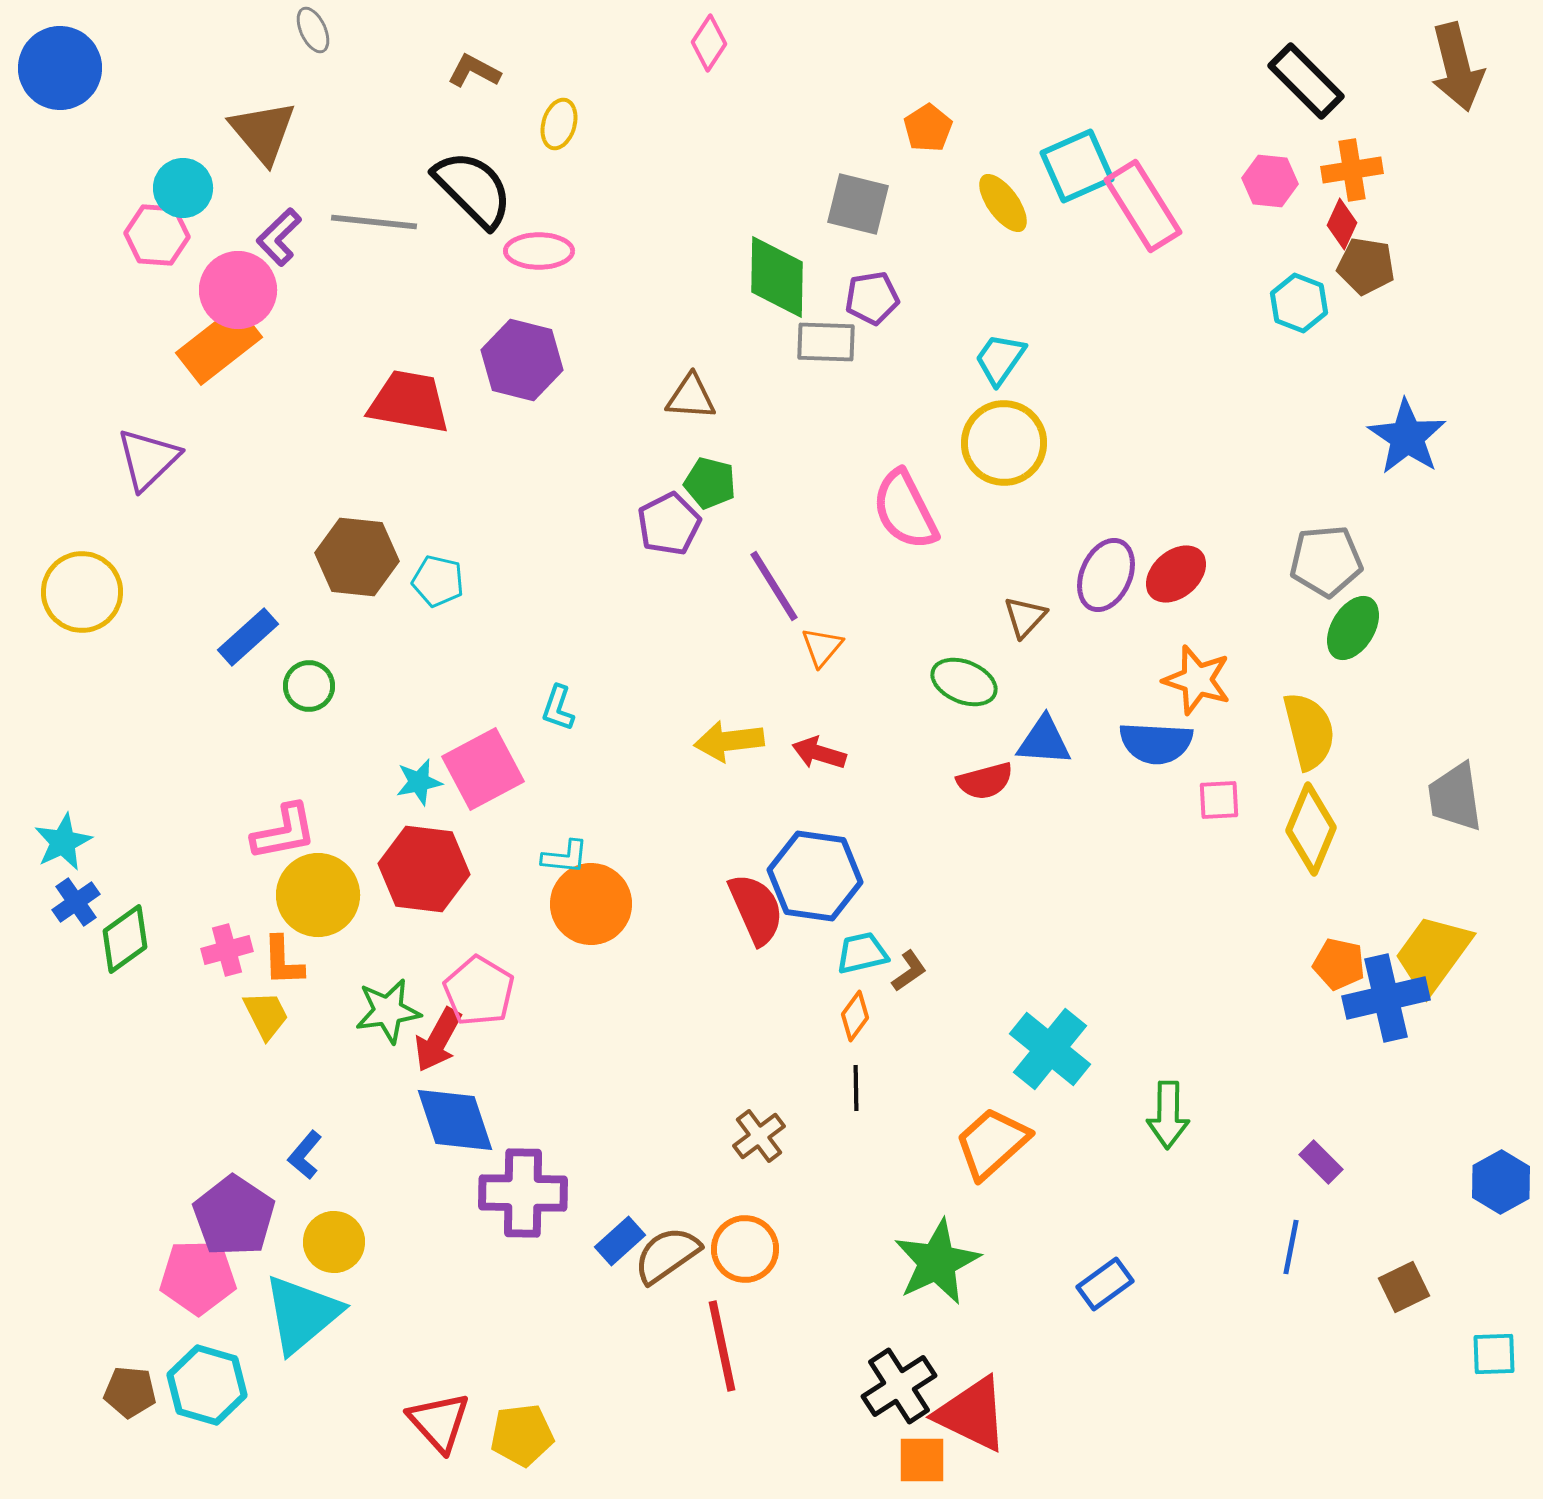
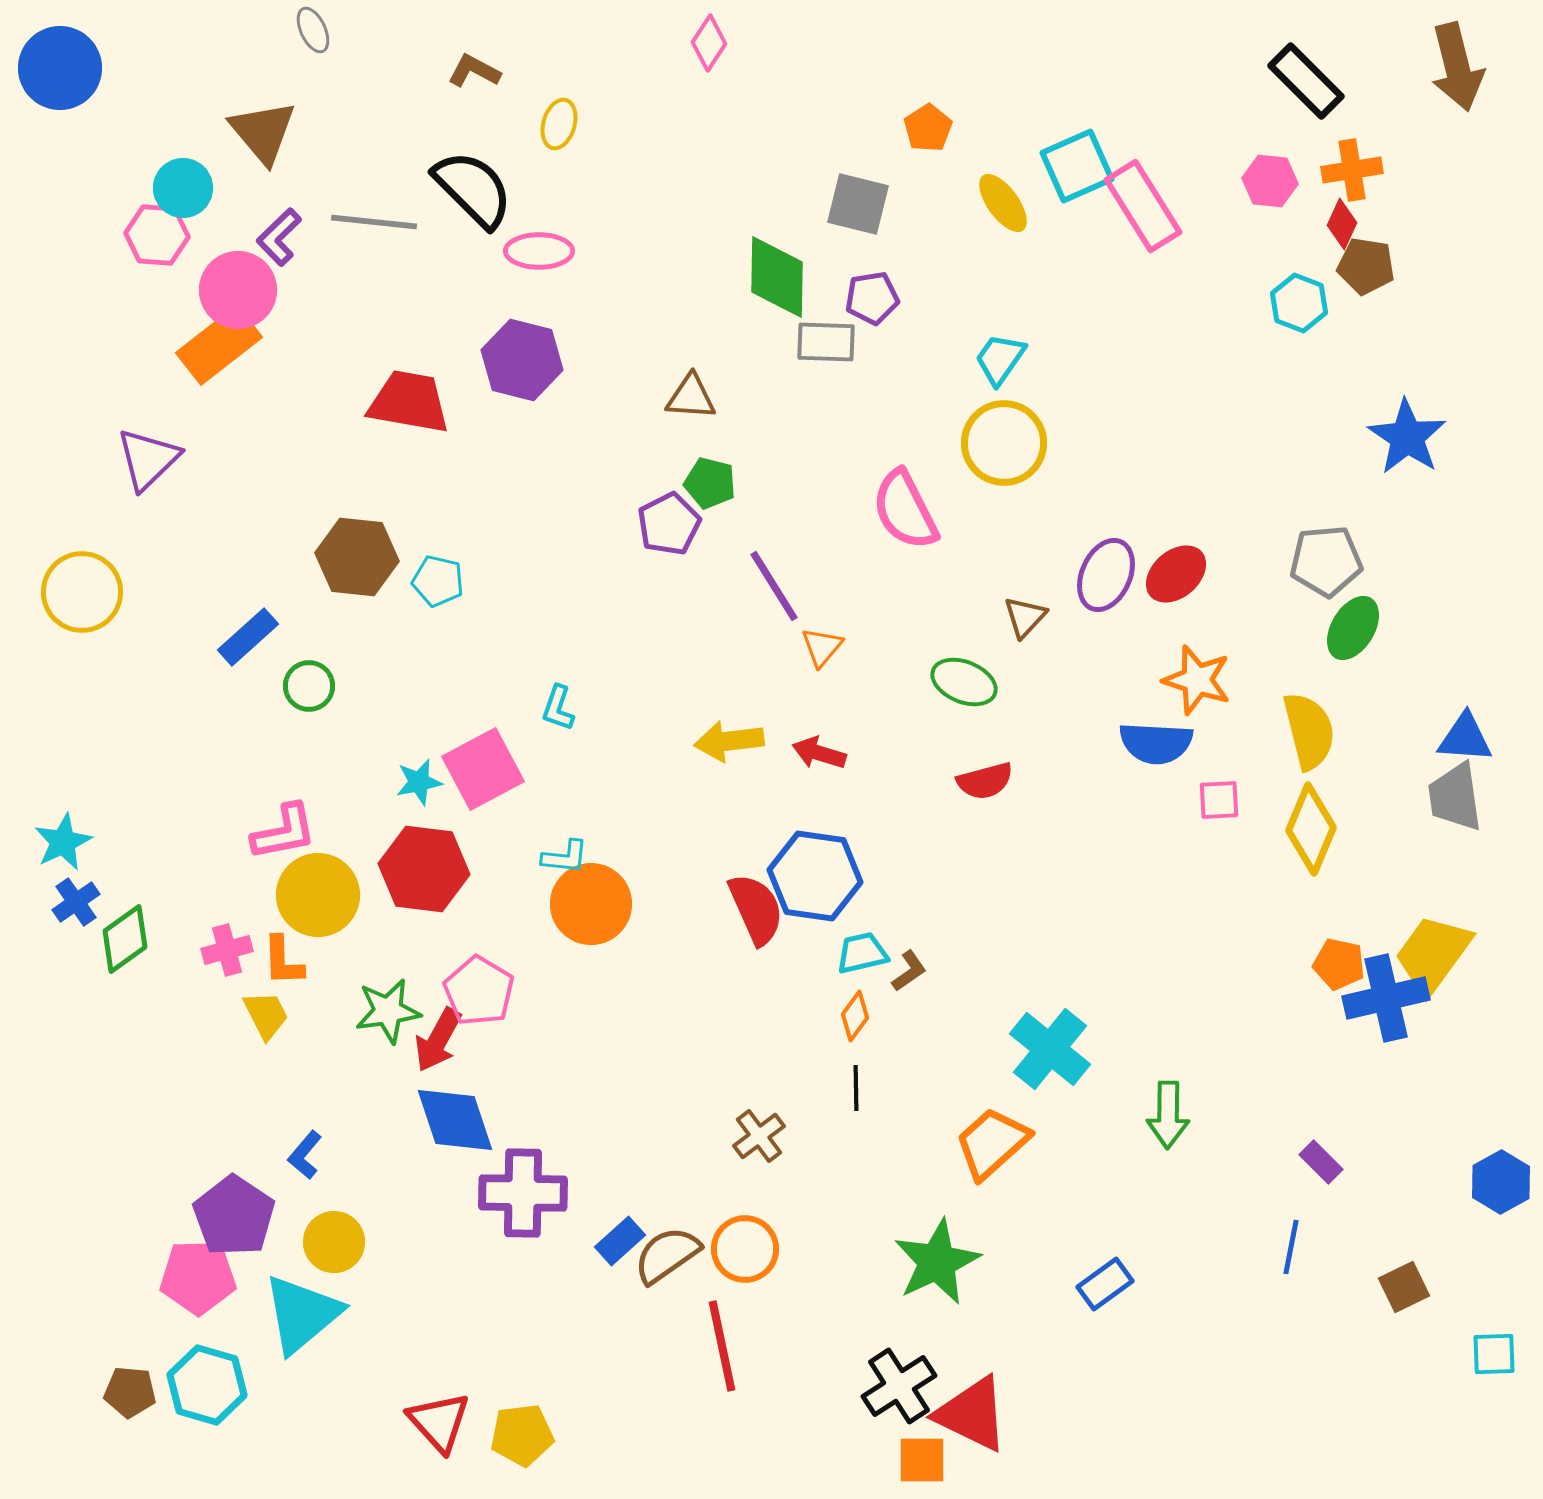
blue triangle at (1044, 741): moved 421 px right, 3 px up
